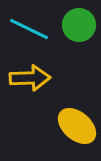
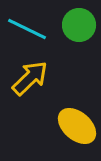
cyan line: moved 2 px left
yellow arrow: rotated 42 degrees counterclockwise
